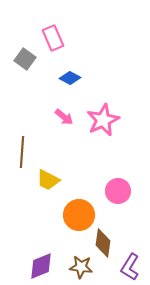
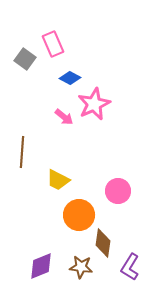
pink rectangle: moved 6 px down
pink star: moved 9 px left, 16 px up
yellow trapezoid: moved 10 px right
